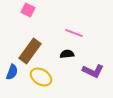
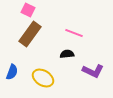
brown rectangle: moved 17 px up
yellow ellipse: moved 2 px right, 1 px down
